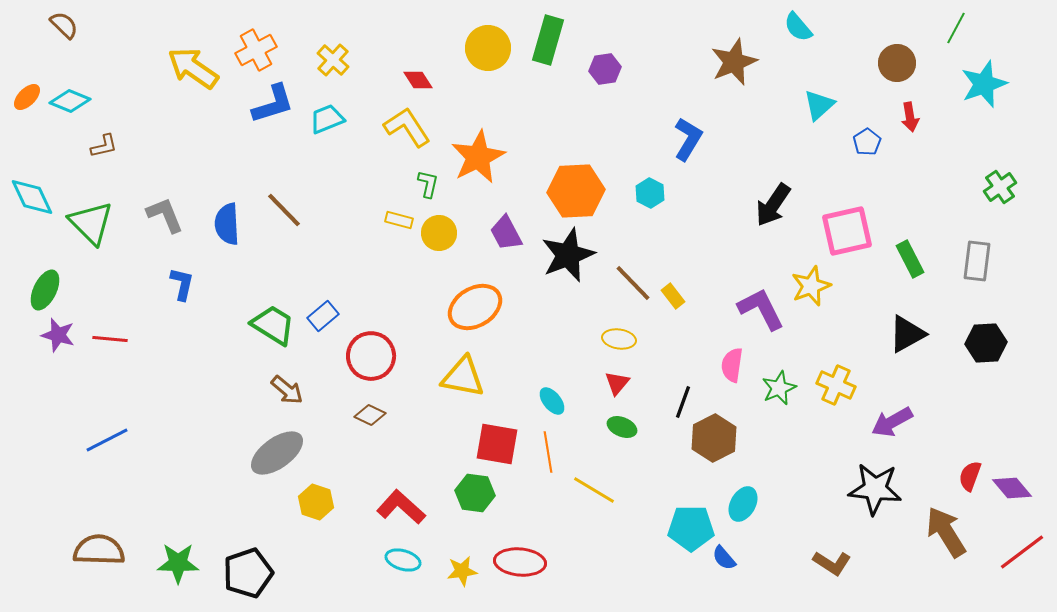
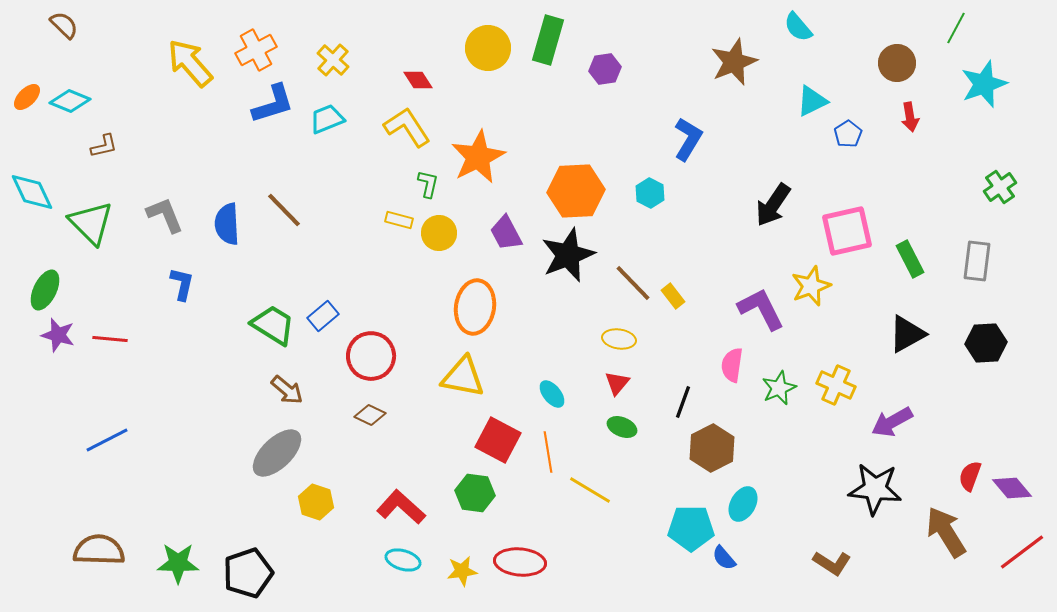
yellow arrow at (193, 68): moved 3 px left, 5 px up; rotated 14 degrees clockwise
cyan triangle at (819, 105): moved 7 px left, 4 px up; rotated 16 degrees clockwise
blue pentagon at (867, 142): moved 19 px left, 8 px up
cyan diamond at (32, 197): moved 5 px up
orange ellipse at (475, 307): rotated 50 degrees counterclockwise
cyan ellipse at (552, 401): moved 7 px up
brown hexagon at (714, 438): moved 2 px left, 10 px down
red square at (497, 444): moved 1 px right, 4 px up; rotated 18 degrees clockwise
gray ellipse at (277, 453): rotated 8 degrees counterclockwise
yellow line at (594, 490): moved 4 px left
